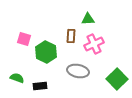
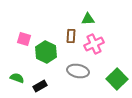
black rectangle: rotated 24 degrees counterclockwise
